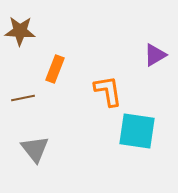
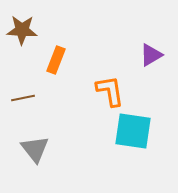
brown star: moved 2 px right, 1 px up
purple triangle: moved 4 px left
orange rectangle: moved 1 px right, 9 px up
orange L-shape: moved 2 px right
cyan square: moved 4 px left
